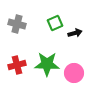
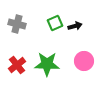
black arrow: moved 7 px up
red cross: rotated 24 degrees counterclockwise
pink circle: moved 10 px right, 12 px up
